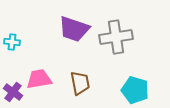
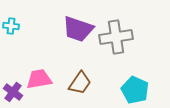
purple trapezoid: moved 4 px right
cyan cross: moved 1 px left, 16 px up
brown trapezoid: rotated 45 degrees clockwise
cyan pentagon: rotated 8 degrees clockwise
